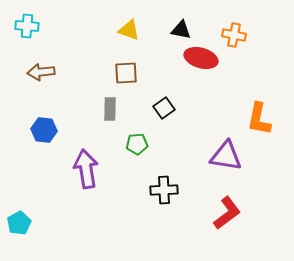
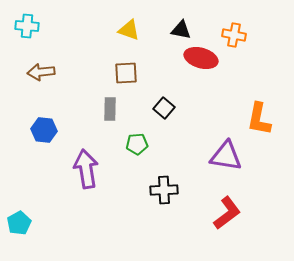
black square: rotated 15 degrees counterclockwise
